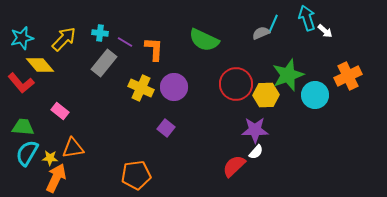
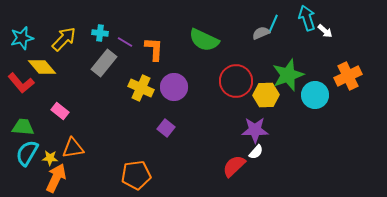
yellow diamond: moved 2 px right, 2 px down
red circle: moved 3 px up
